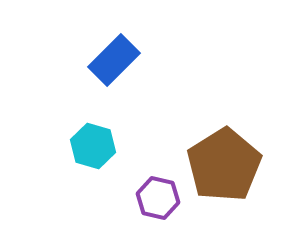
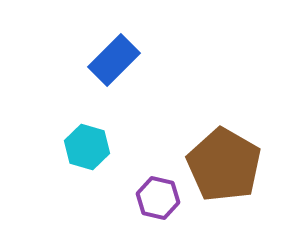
cyan hexagon: moved 6 px left, 1 px down
brown pentagon: rotated 10 degrees counterclockwise
